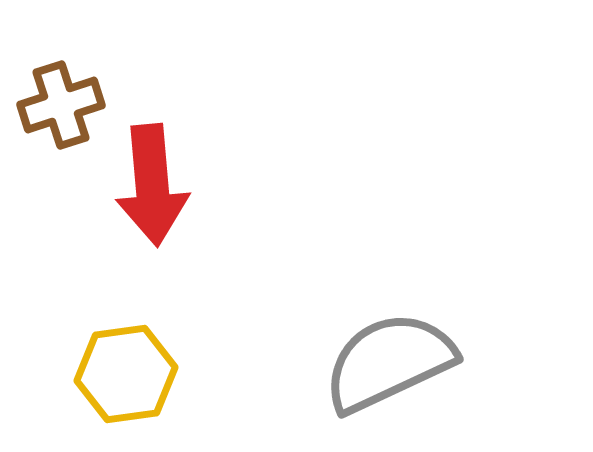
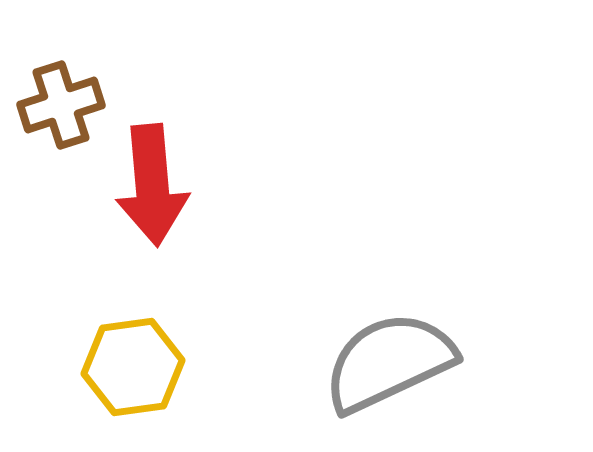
yellow hexagon: moved 7 px right, 7 px up
